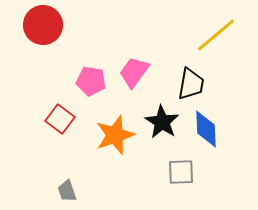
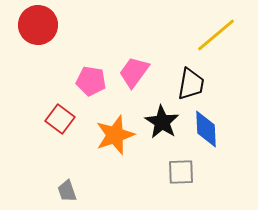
red circle: moved 5 px left
